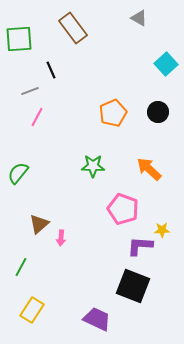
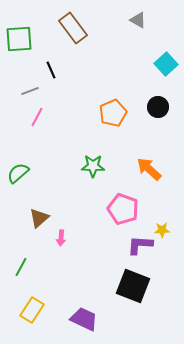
gray triangle: moved 1 px left, 2 px down
black circle: moved 5 px up
green semicircle: rotated 10 degrees clockwise
brown triangle: moved 6 px up
purple L-shape: moved 1 px up
purple trapezoid: moved 13 px left
